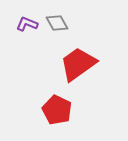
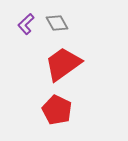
purple L-shape: moved 1 px left; rotated 65 degrees counterclockwise
red trapezoid: moved 15 px left
